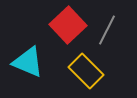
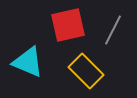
red square: rotated 30 degrees clockwise
gray line: moved 6 px right
